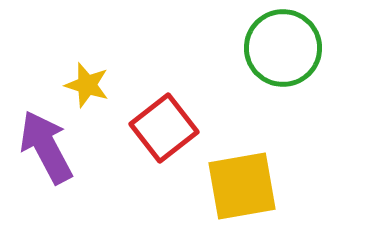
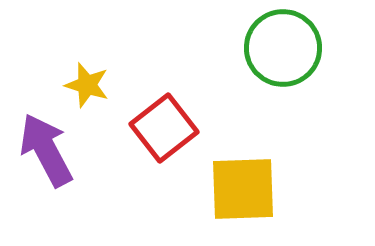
purple arrow: moved 3 px down
yellow square: moved 1 px right, 3 px down; rotated 8 degrees clockwise
